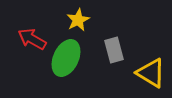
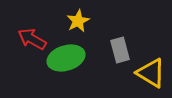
yellow star: moved 1 px down
gray rectangle: moved 6 px right
green ellipse: rotated 48 degrees clockwise
